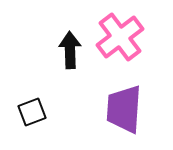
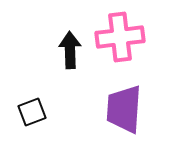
pink cross: rotated 30 degrees clockwise
